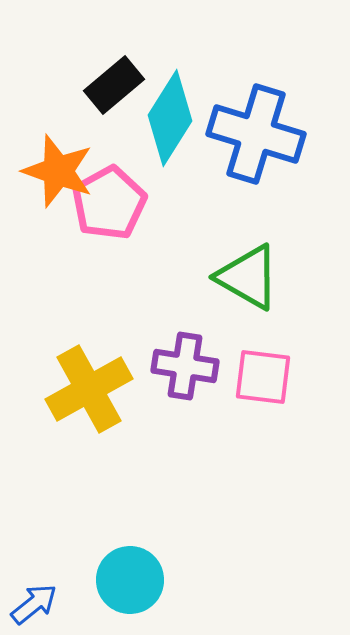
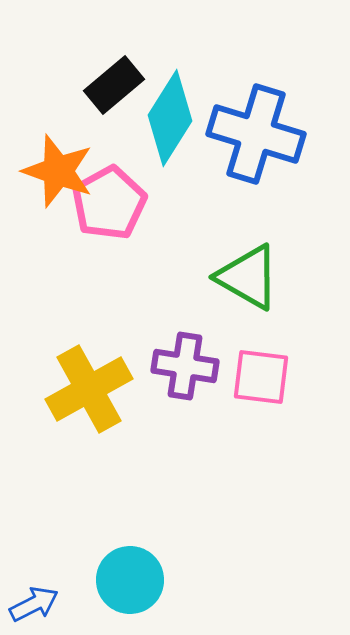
pink square: moved 2 px left
blue arrow: rotated 12 degrees clockwise
